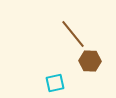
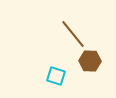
cyan square: moved 1 px right, 7 px up; rotated 30 degrees clockwise
